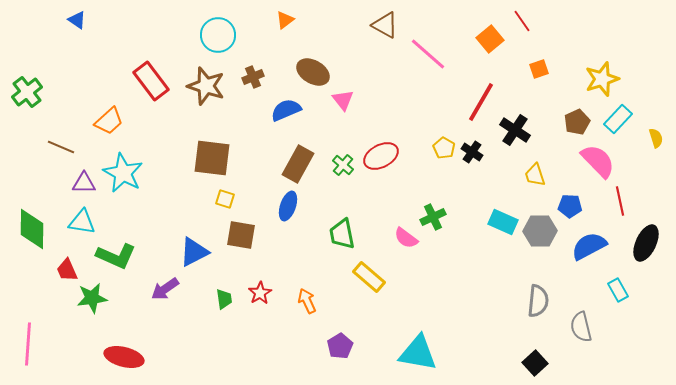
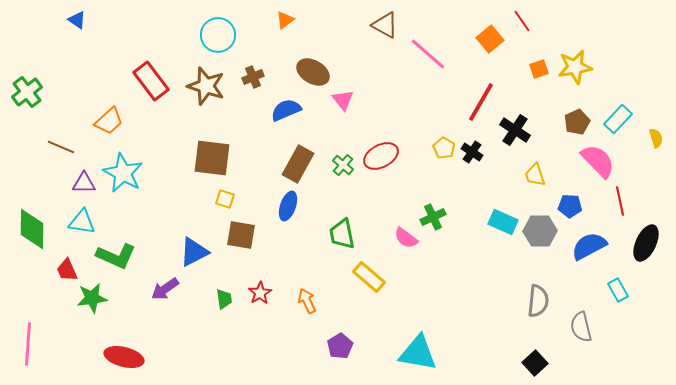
yellow star at (602, 79): moved 27 px left, 12 px up; rotated 8 degrees clockwise
